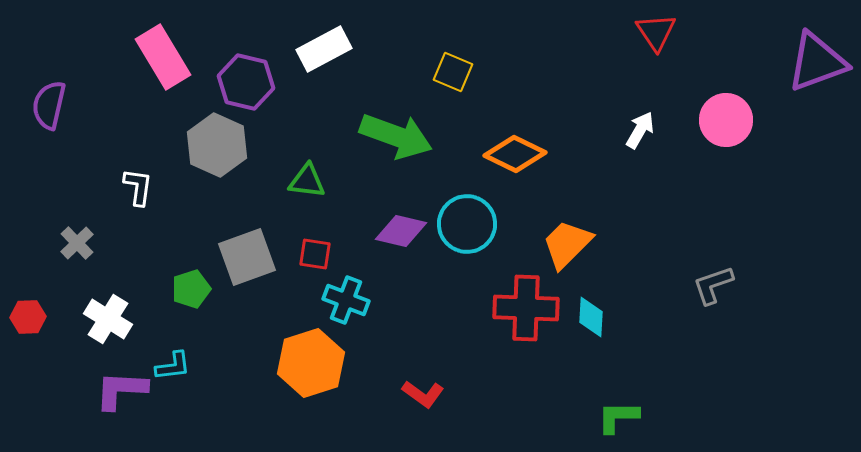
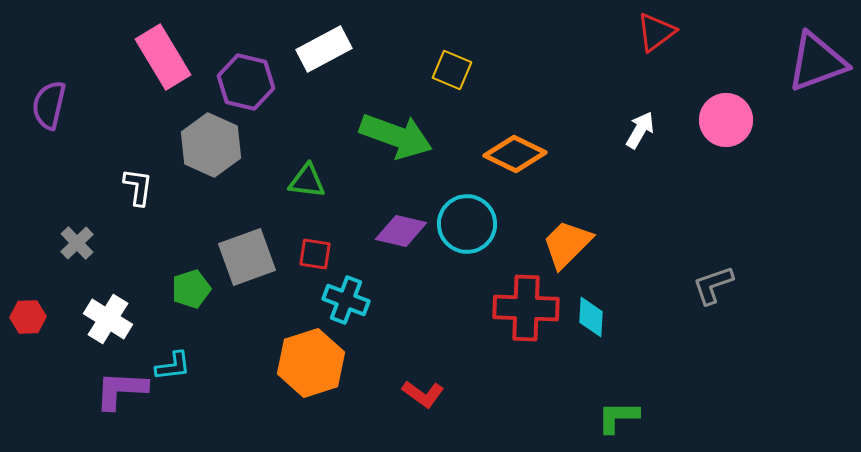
red triangle: rotated 27 degrees clockwise
yellow square: moved 1 px left, 2 px up
gray hexagon: moved 6 px left
